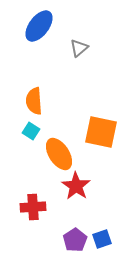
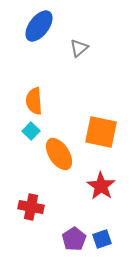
cyan square: rotated 12 degrees clockwise
red star: moved 25 px right
red cross: moved 2 px left; rotated 15 degrees clockwise
purple pentagon: moved 1 px left, 1 px up
